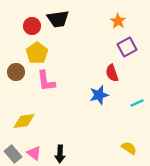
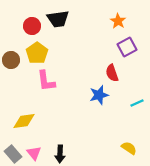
brown circle: moved 5 px left, 12 px up
pink triangle: rotated 14 degrees clockwise
